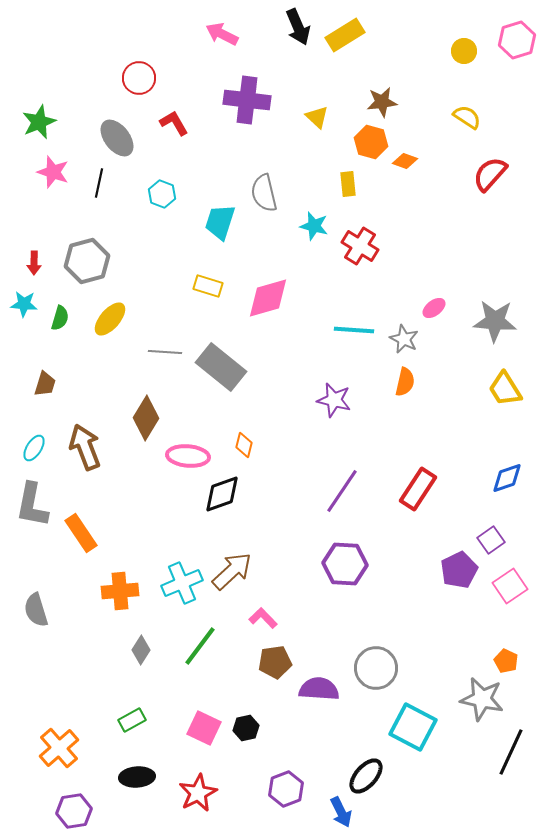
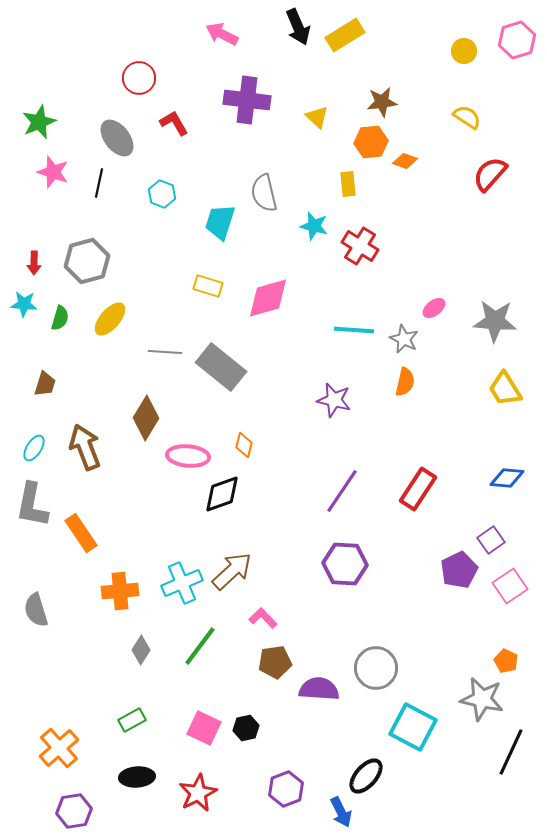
orange hexagon at (371, 142): rotated 20 degrees counterclockwise
blue diamond at (507, 478): rotated 24 degrees clockwise
